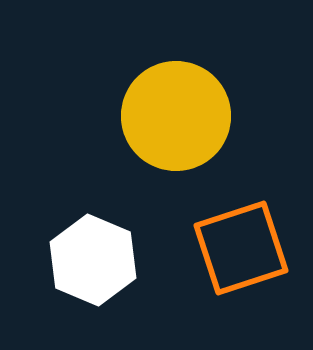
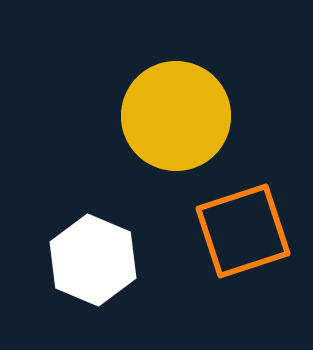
orange square: moved 2 px right, 17 px up
